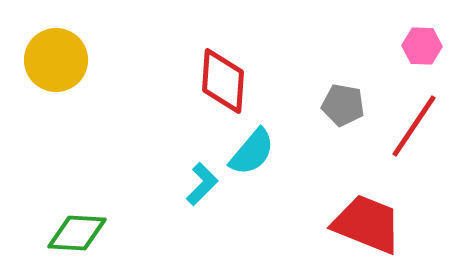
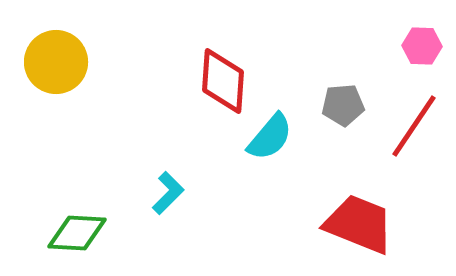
yellow circle: moved 2 px down
gray pentagon: rotated 15 degrees counterclockwise
cyan semicircle: moved 18 px right, 15 px up
cyan L-shape: moved 34 px left, 9 px down
red trapezoid: moved 8 px left
